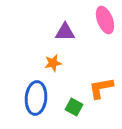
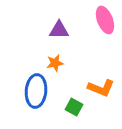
purple triangle: moved 6 px left, 2 px up
orange star: moved 2 px right
orange L-shape: rotated 148 degrees counterclockwise
blue ellipse: moved 7 px up
